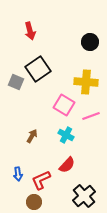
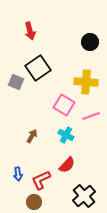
black square: moved 1 px up
